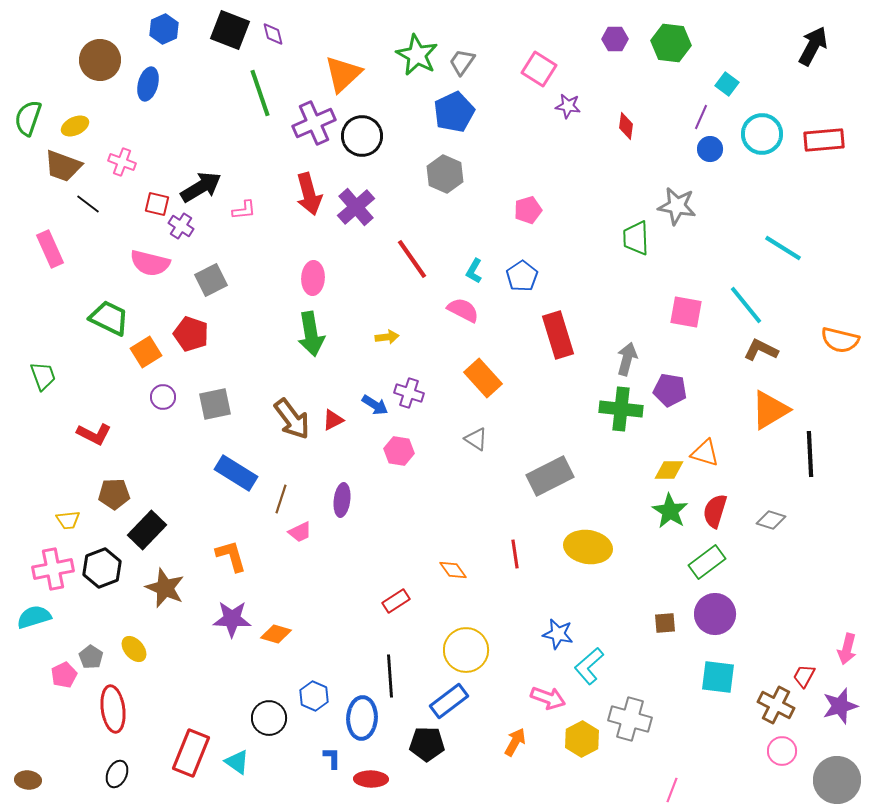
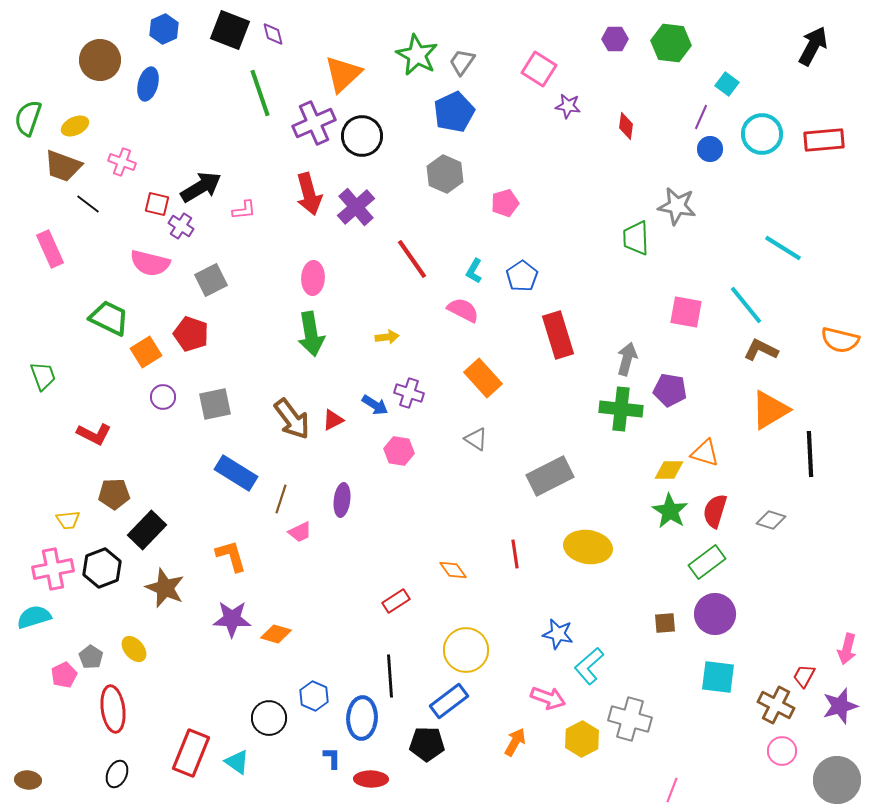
pink pentagon at (528, 210): moved 23 px left, 7 px up
